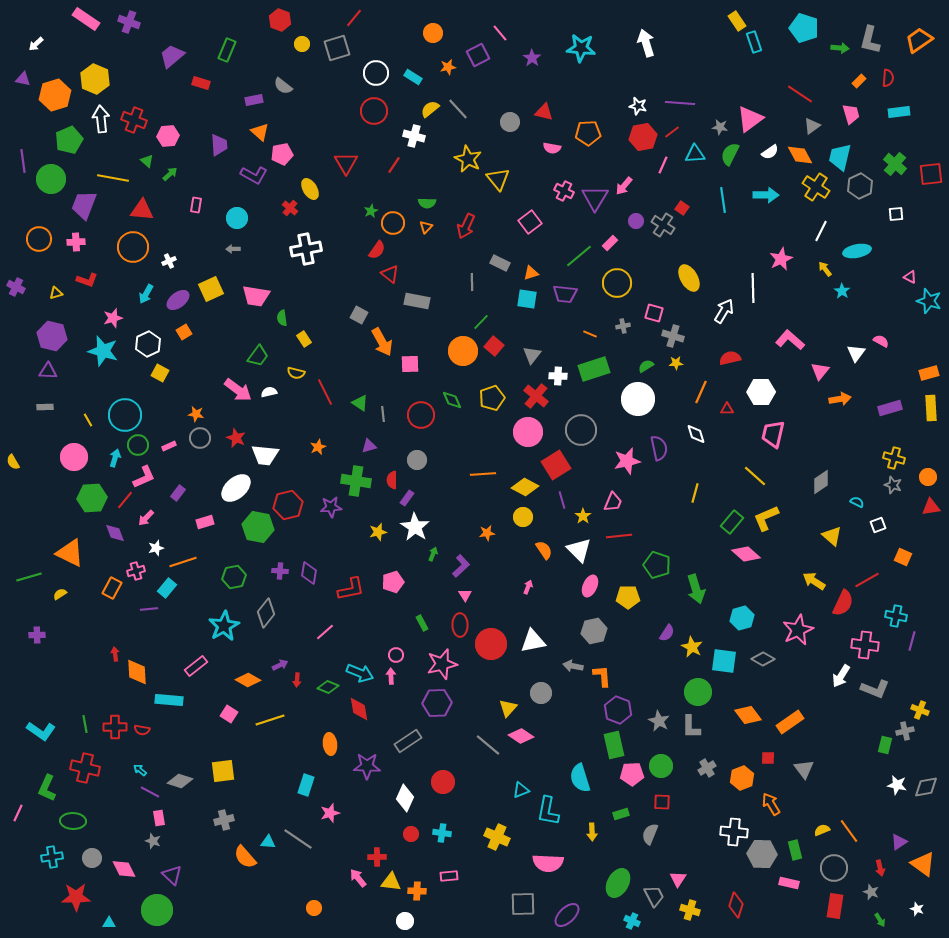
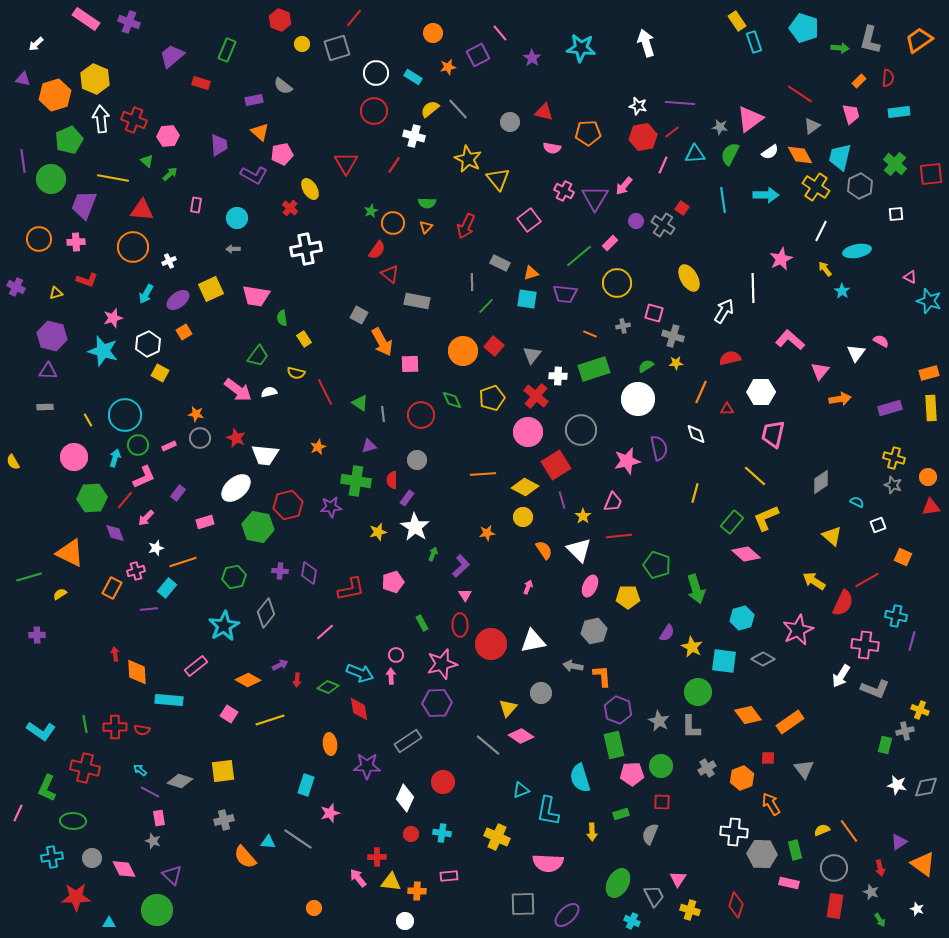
pink square at (530, 222): moved 1 px left, 2 px up
green line at (481, 322): moved 5 px right, 16 px up
